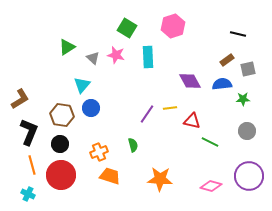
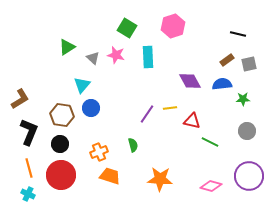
gray square: moved 1 px right, 5 px up
orange line: moved 3 px left, 3 px down
